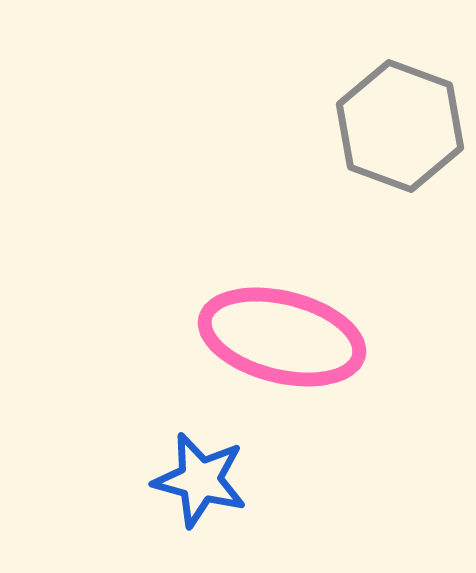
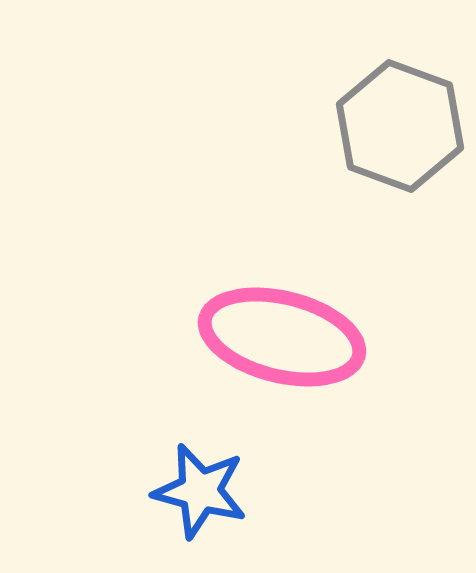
blue star: moved 11 px down
